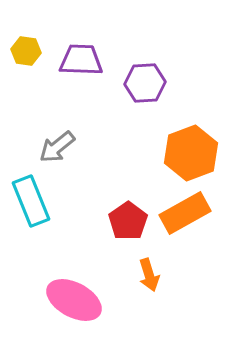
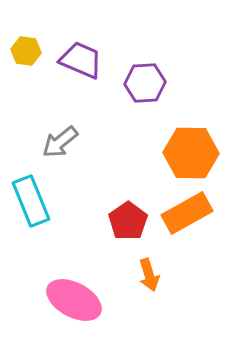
purple trapezoid: rotated 21 degrees clockwise
gray arrow: moved 3 px right, 5 px up
orange hexagon: rotated 22 degrees clockwise
orange rectangle: moved 2 px right
